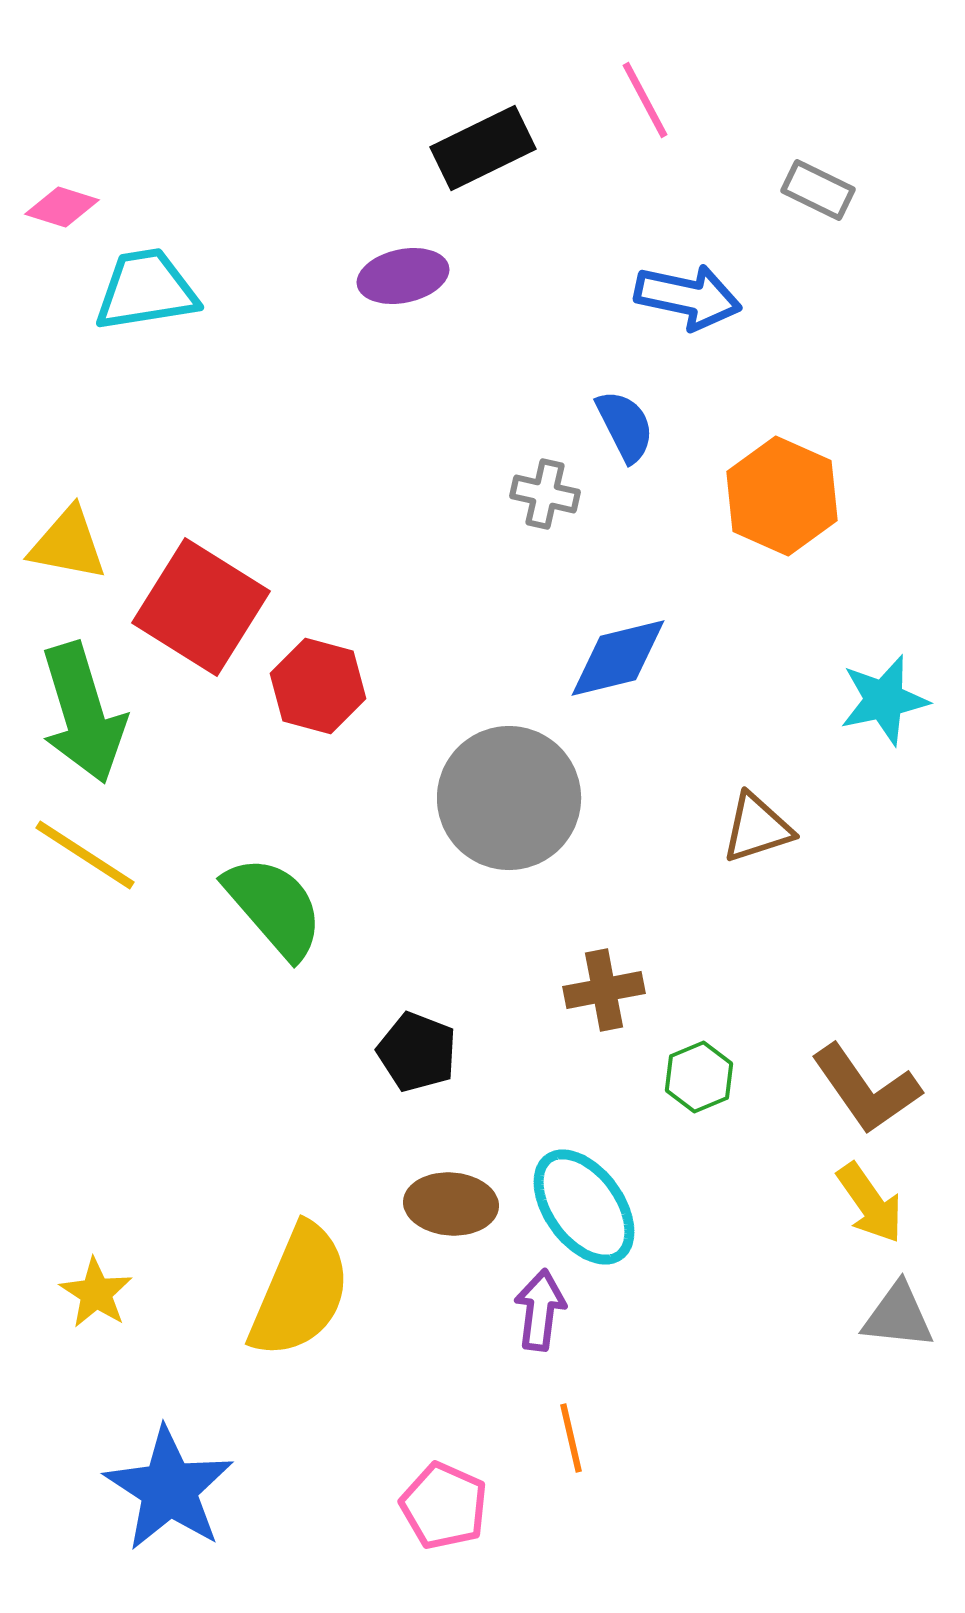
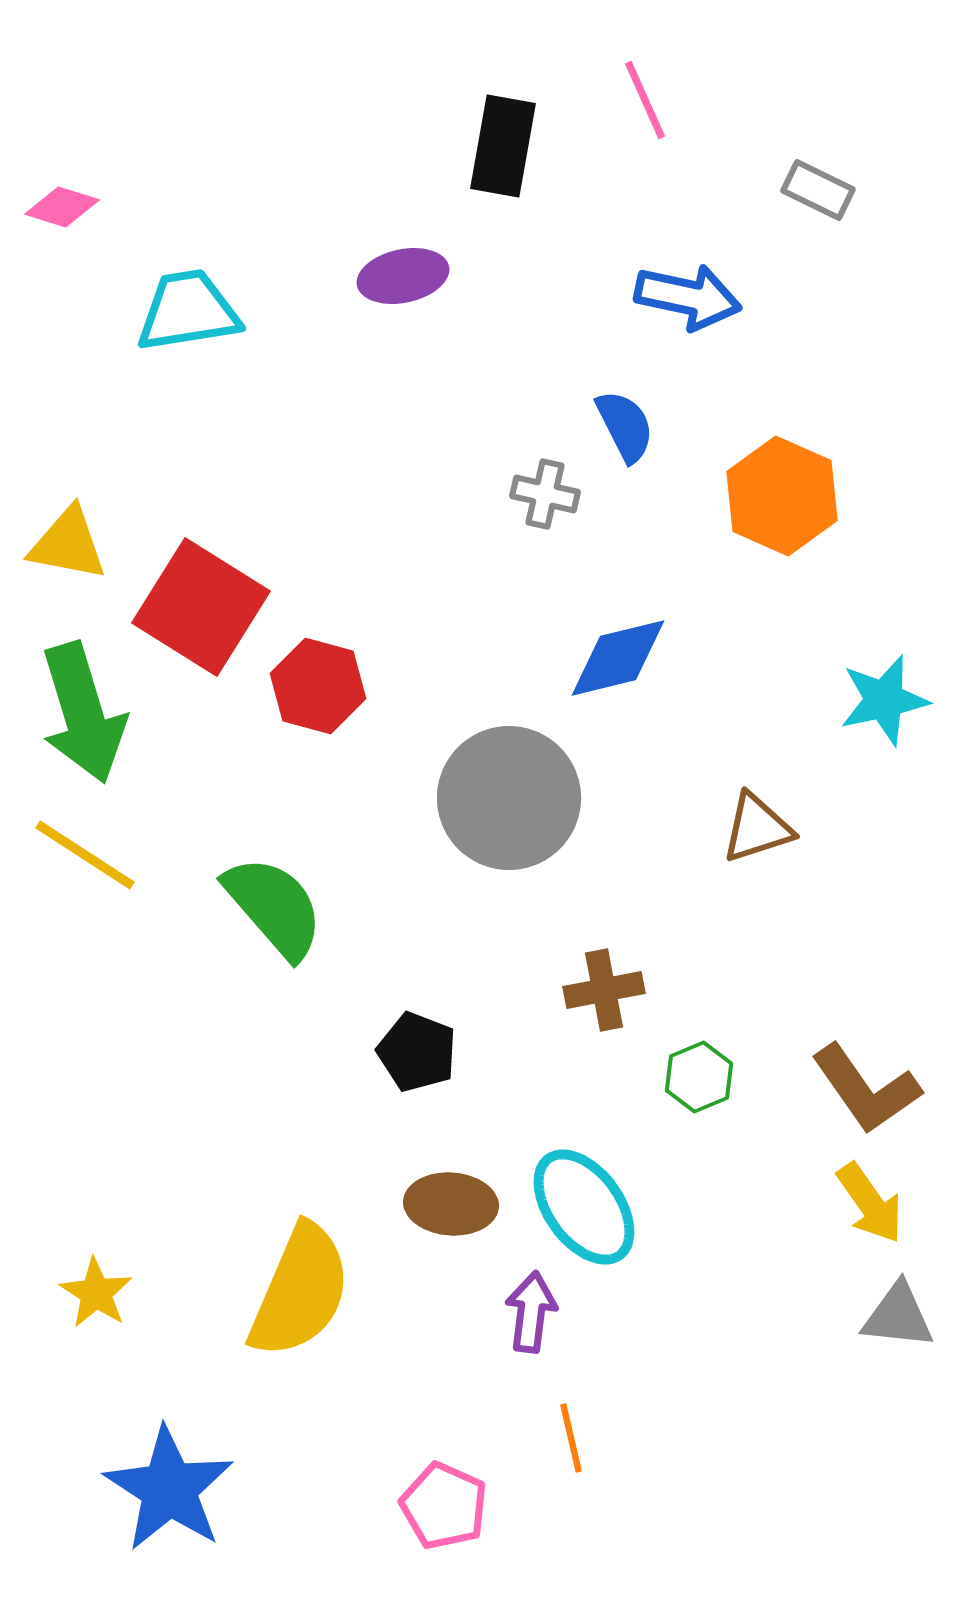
pink line: rotated 4 degrees clockwise
black rectangle: moved 20 px right, 2 px up; rotated 54 degrees counterclockwise
cyan trapezoid: moved 42 px right, 21 px down
purple arrow: moved 9 px left, 2 px down
